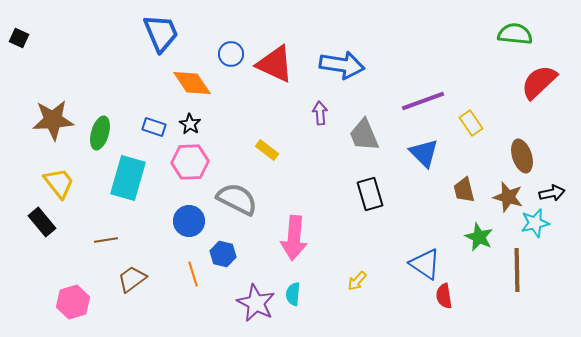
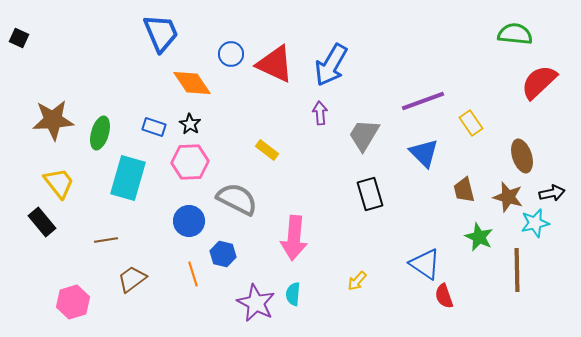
blue arrow at (342, 65): moved 11 px left; rotated 111 degrees clockwise
gray trapezoid at (364, 135): rotated 54 degrees clockwise
red semicircle at (444, 296): rotated 10 degrees counterclockwise
